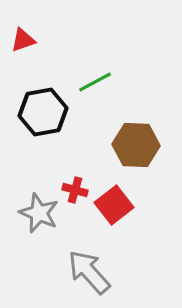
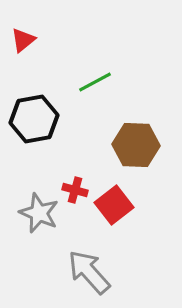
red triangle: rotated 20 degrees counterclockwise
black hexagon: moved 9 px left, 7 px down
